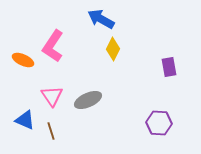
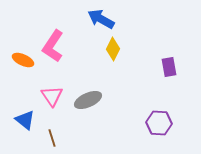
blue triangle: rotated 15 degrees clockwise
brown line: moved 1 px right, 7 px down
